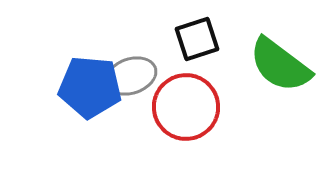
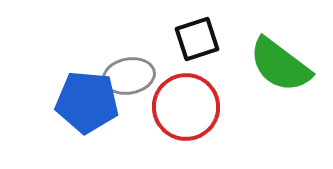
gray ellipse: moved 2 px left; rotated 9 degrees clockwise
blue pentagon: moved 3 px left, 15 px down
